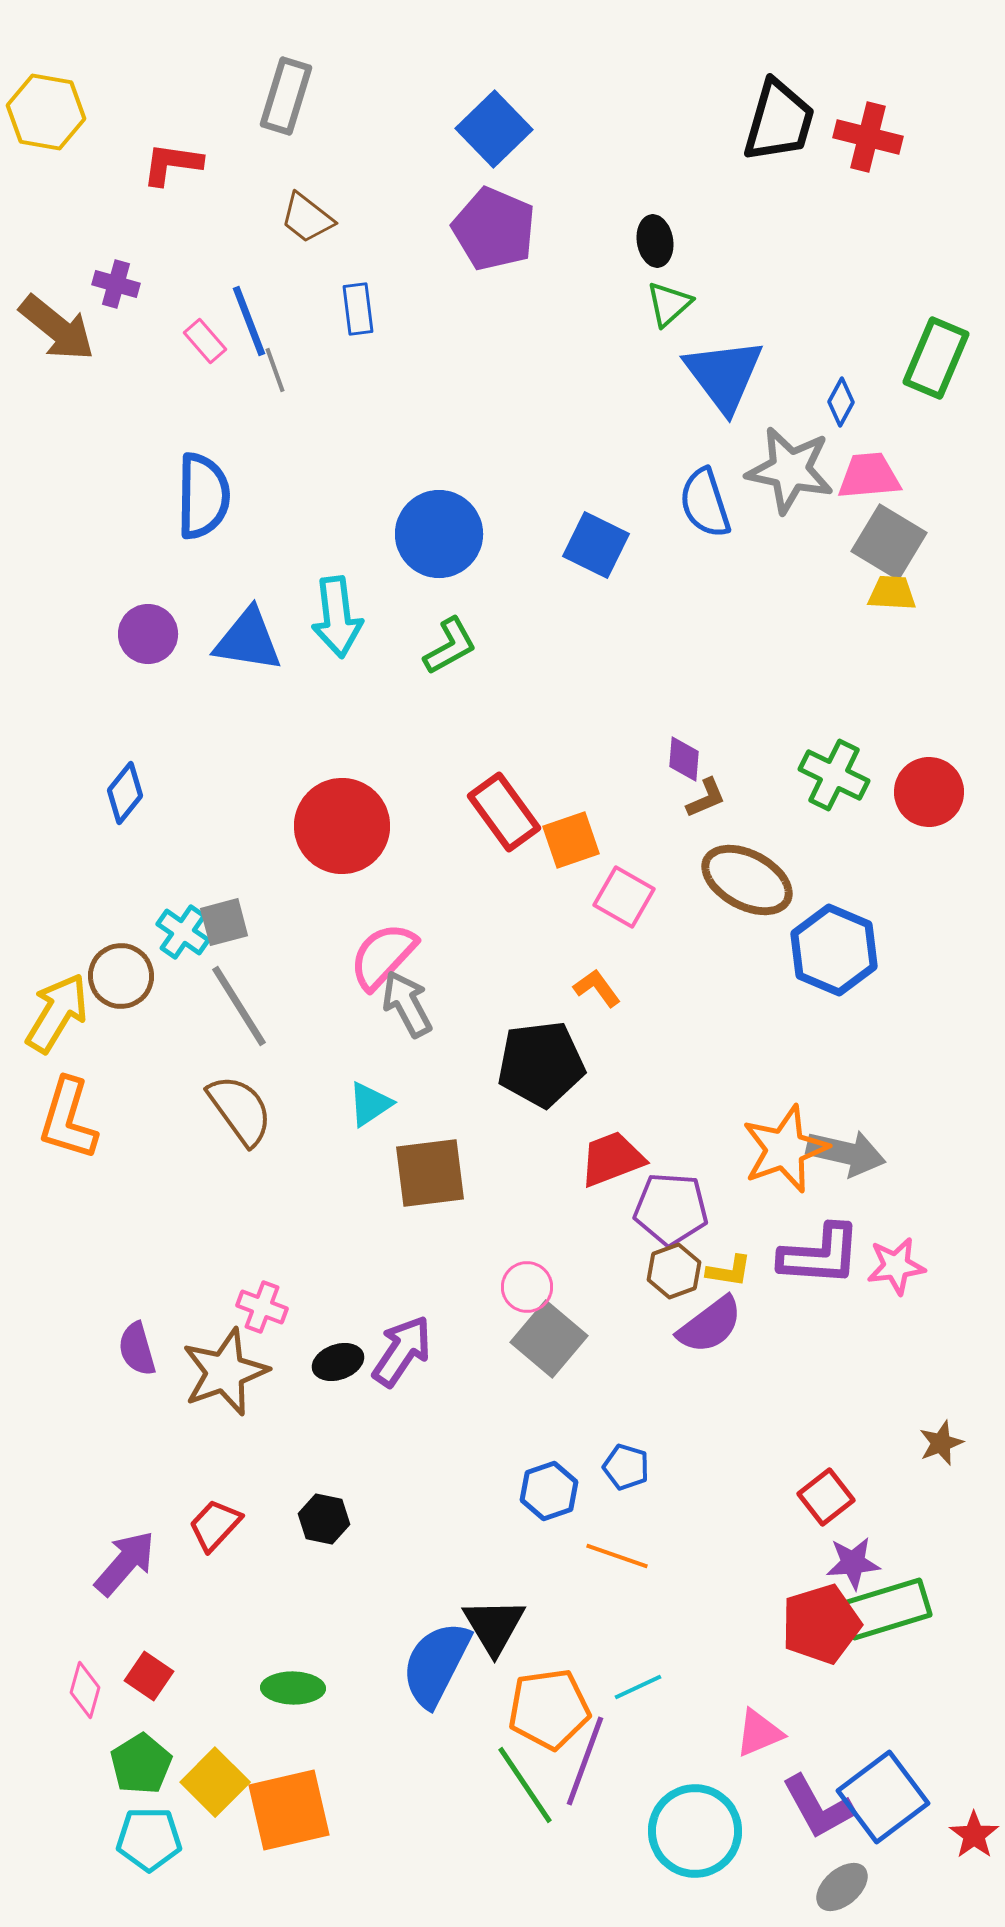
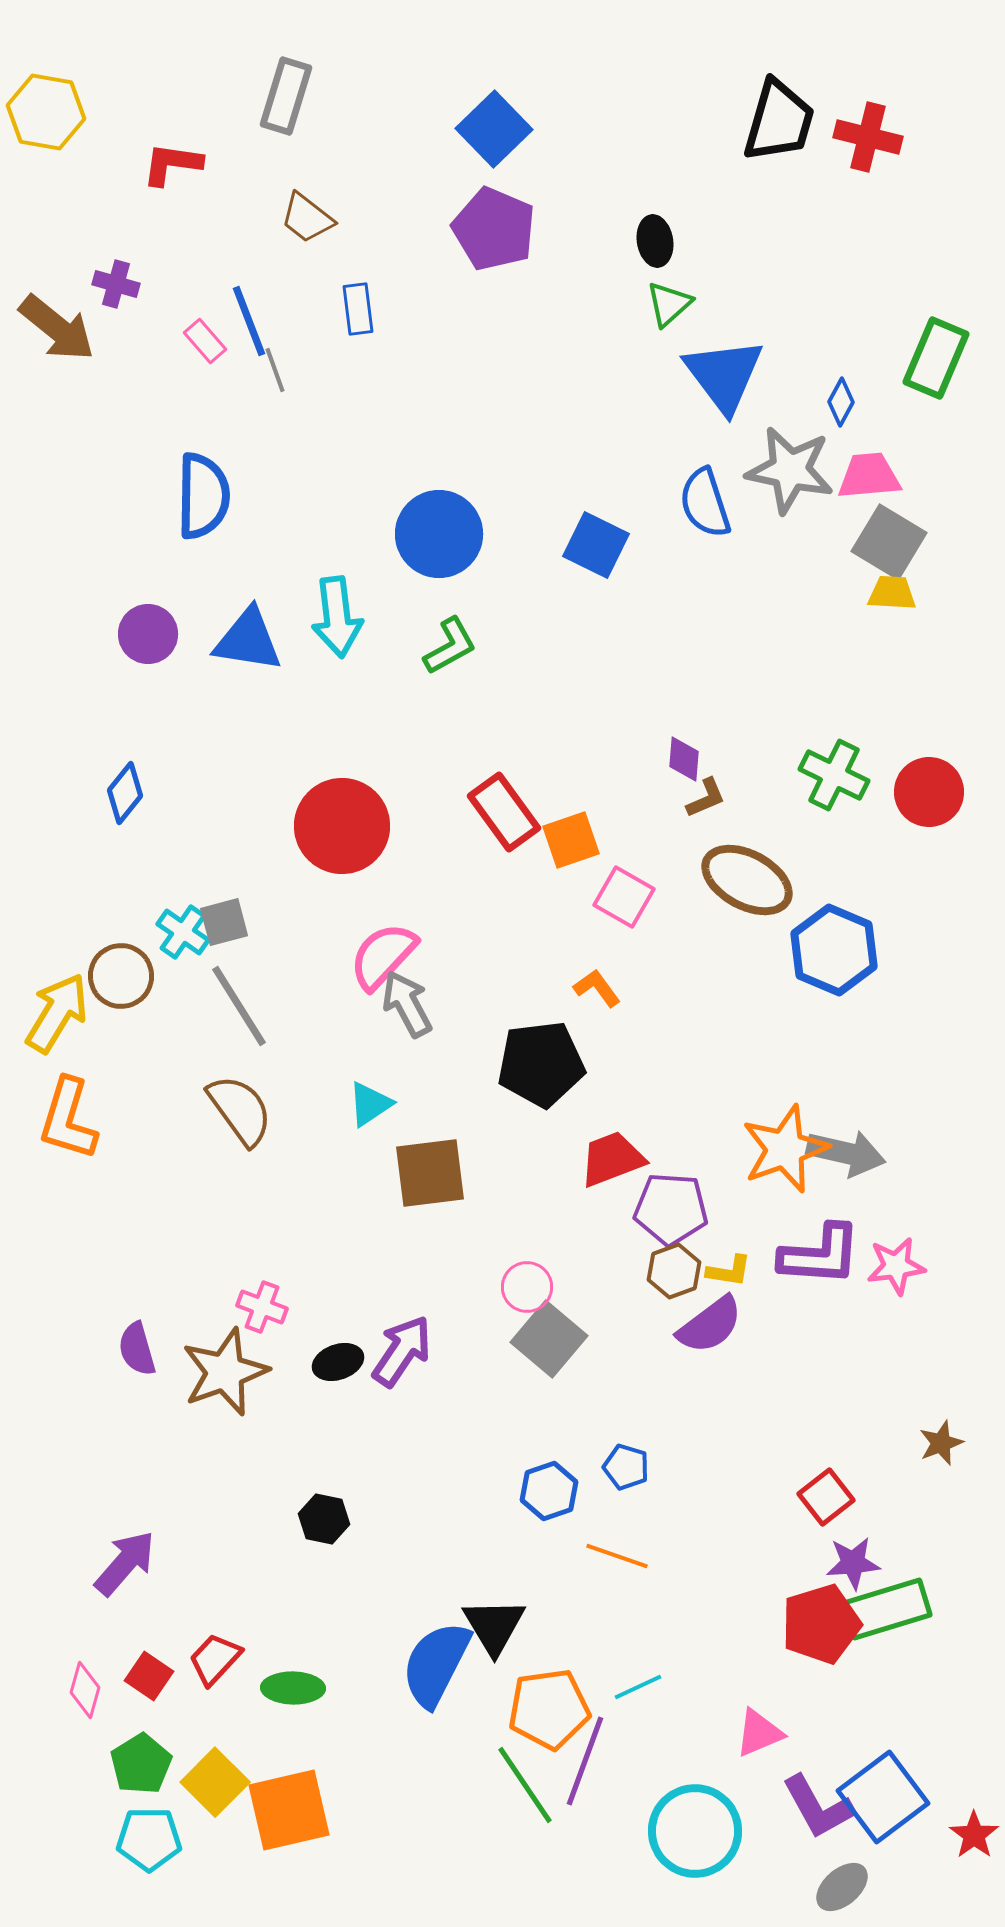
red trapezoid at (215, 1525): moved 134 px down
